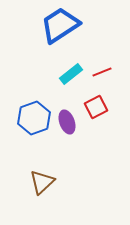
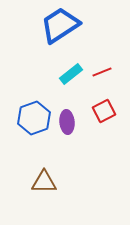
red square: moved 8 px right, 4 px down
purple ellipse: rotated 15 degrees clockwise
brown triangle: moved 2 px right; rotated 44 degrees clockwise
